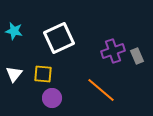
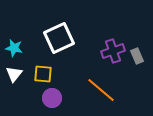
cyan star: moved 17 px down
